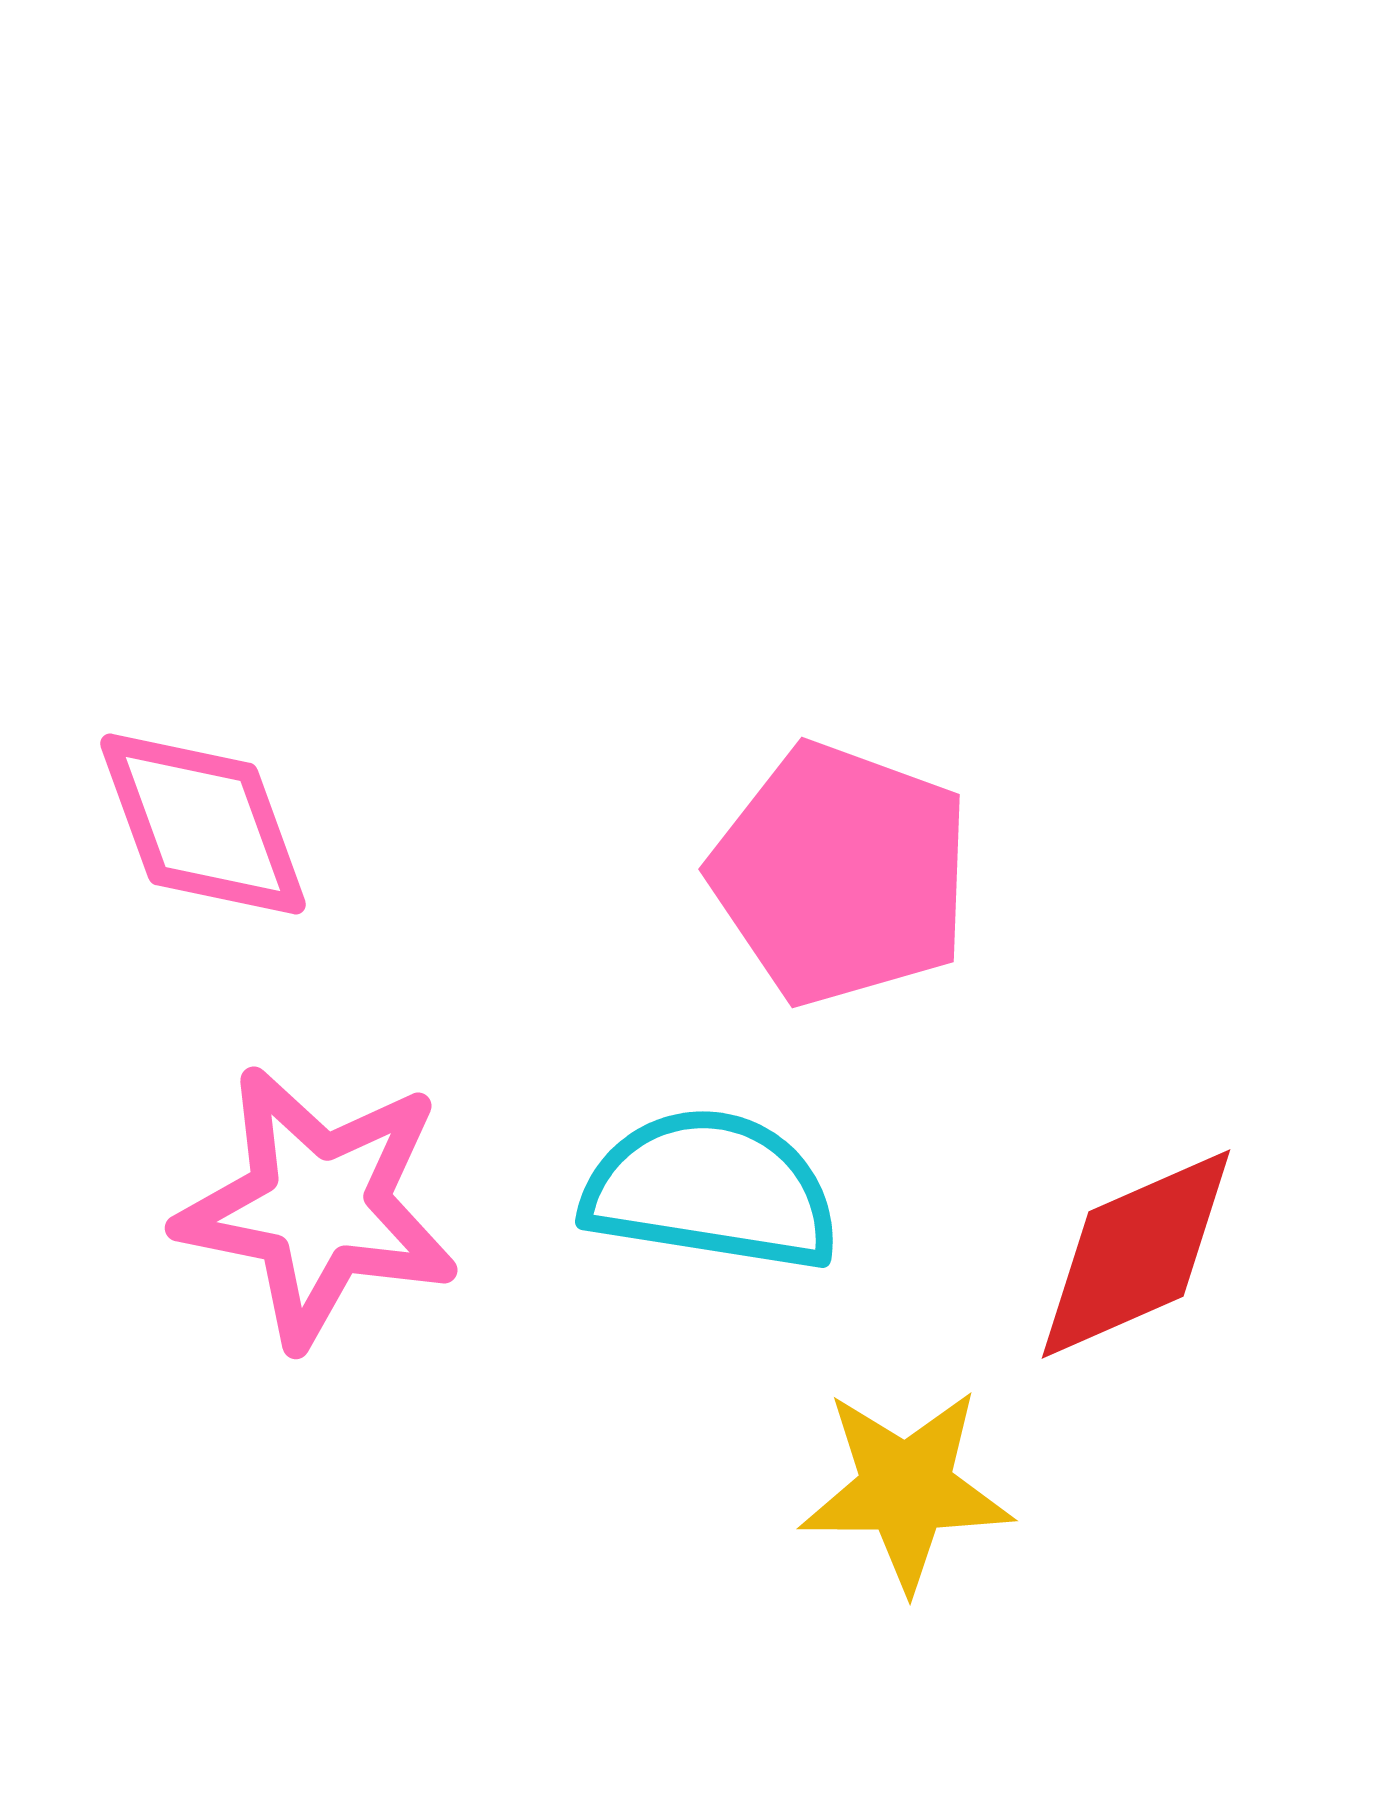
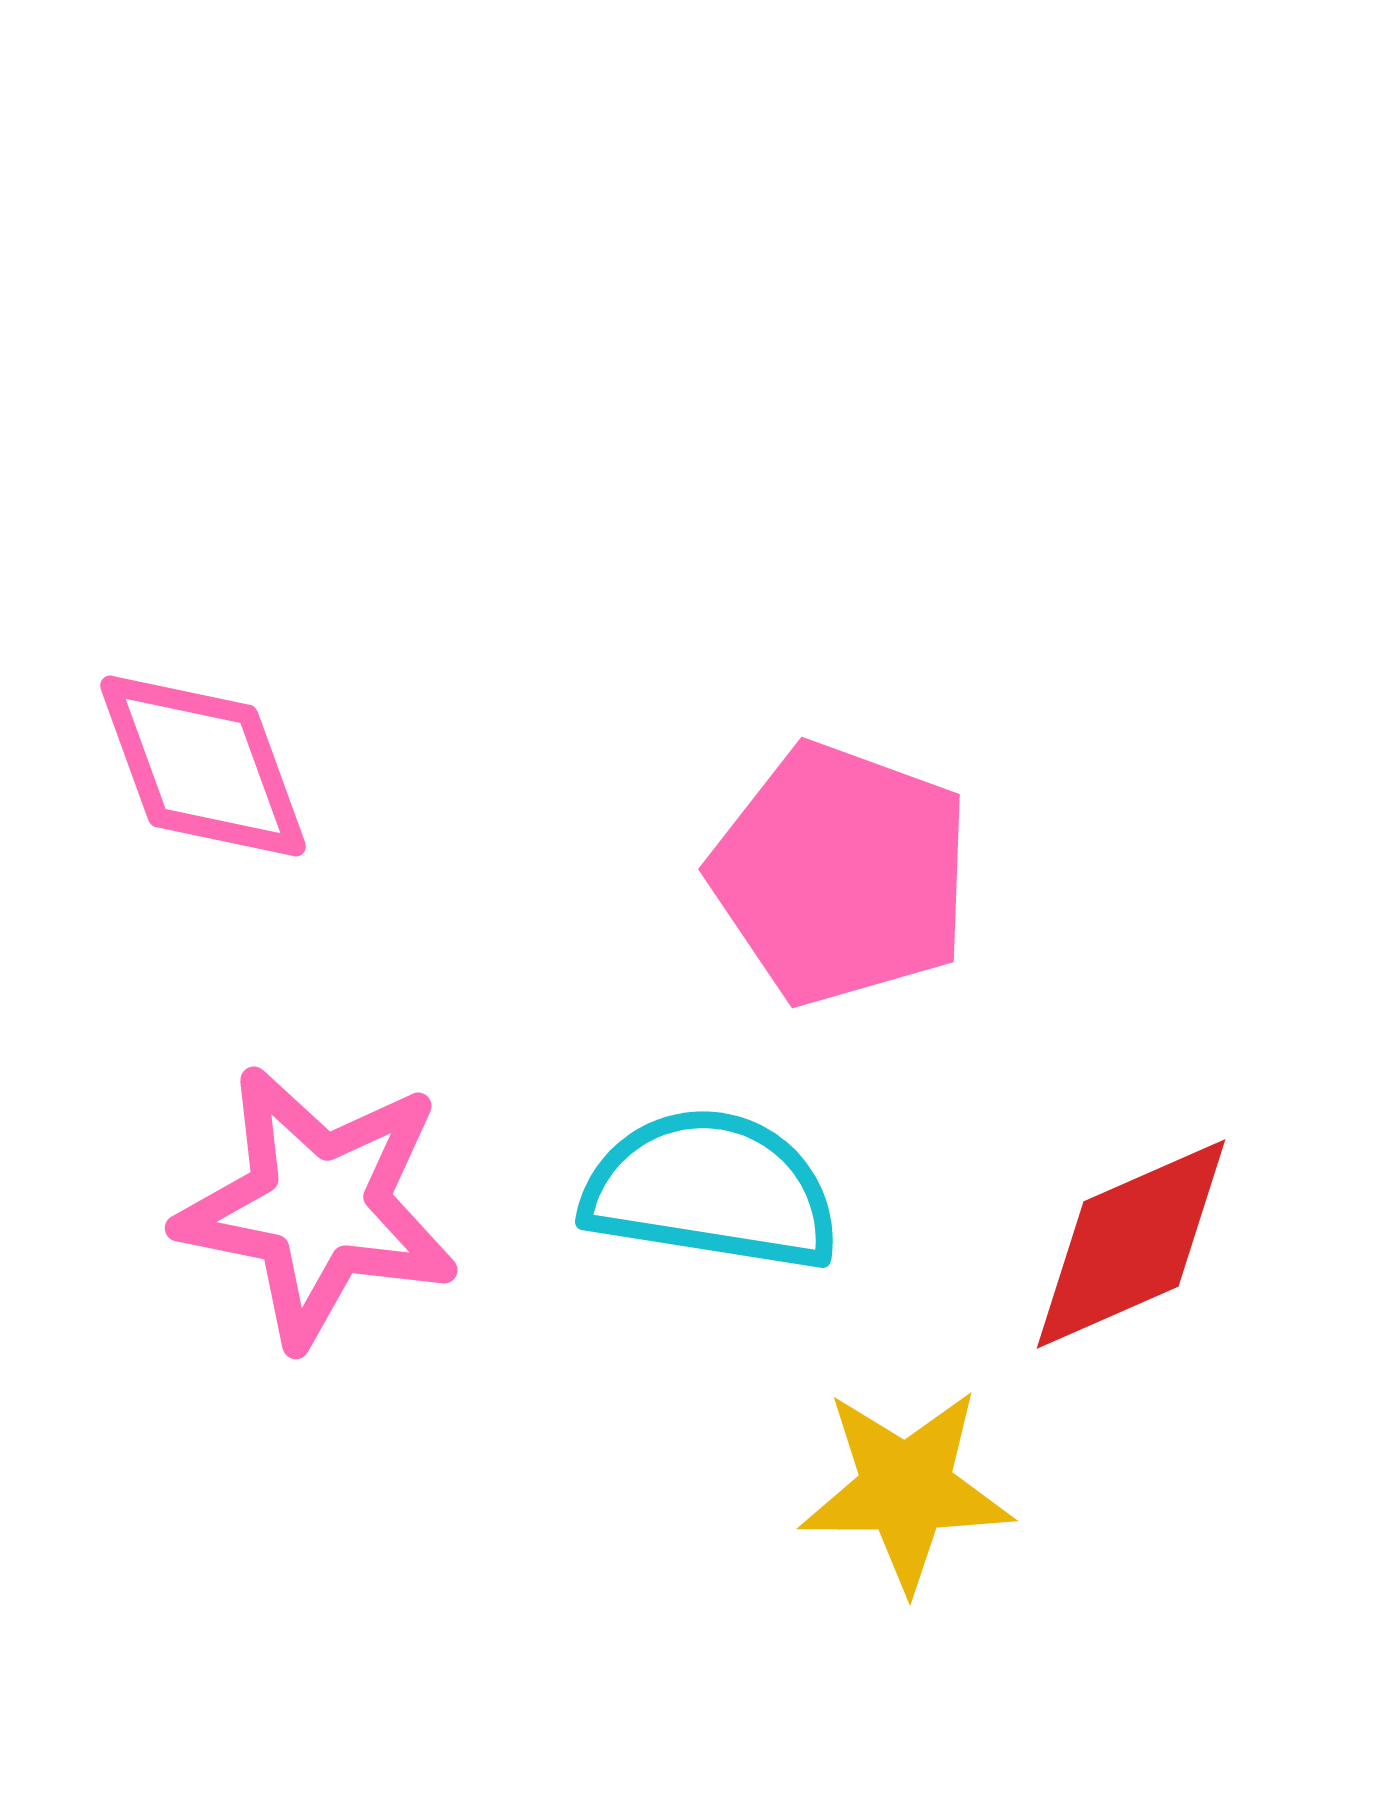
pink diamond: moved 58 px up
red diamond: moved 5 px left, 10 px up
